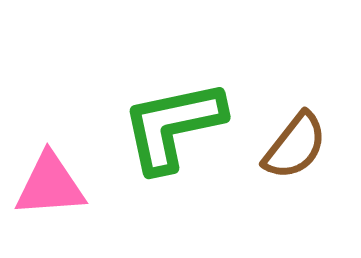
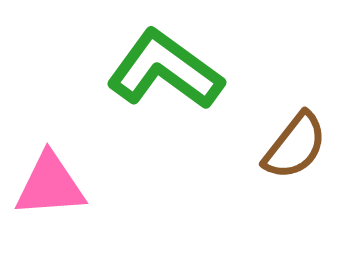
green L-shape: moved 8 px left, 56 px up; rotated 48 degrees clockwise
